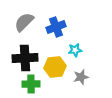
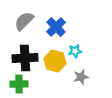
gray semicircle: moved 1 px up
blue cross: rotated 24 degrees counterclockwise
cyan star: moved 1 px down
yellow hexagon: moved 6 px up; rotated 20 degrees clockwise
green cross: moved 12 px left
